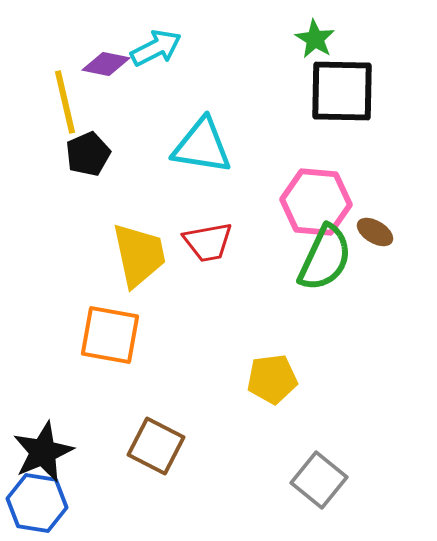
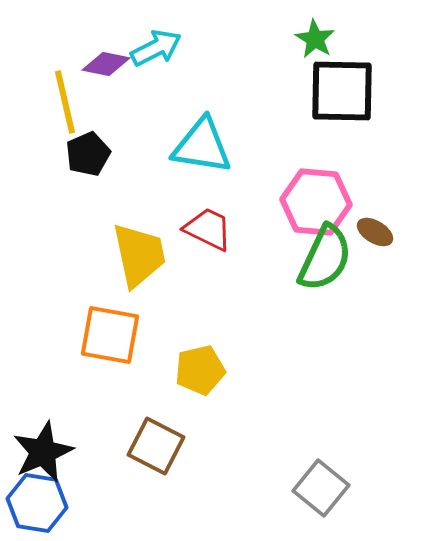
red trapezoid: moved 13 px up; rotated 144 degrees counterclockwise
yellow pentagon: moved 72 px left, 9 px up; rotated 6 degrees counterclockwise
gray square: moved 2 px right, 8 px down
